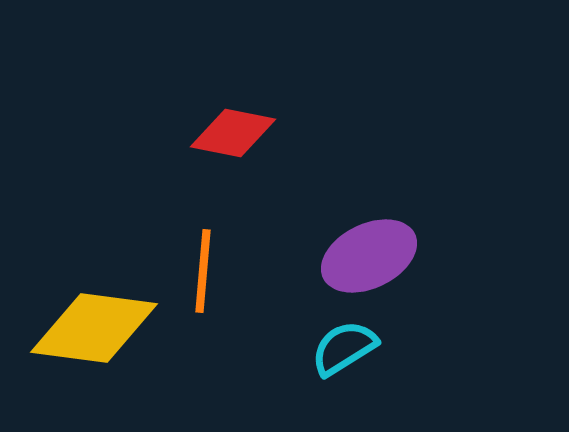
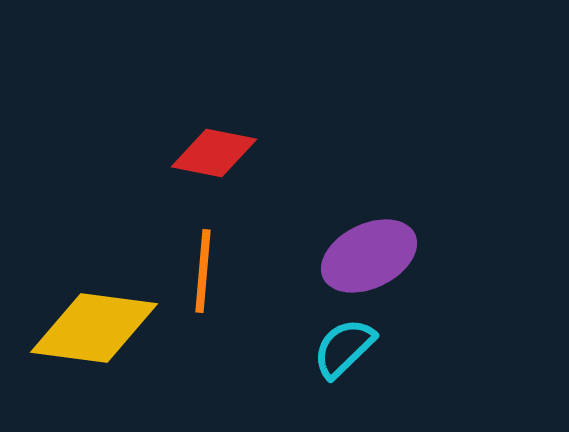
red diamond: moved 19 px left, 20 px down
cyan semicircle: rotated 12 degrees counterclockwise
